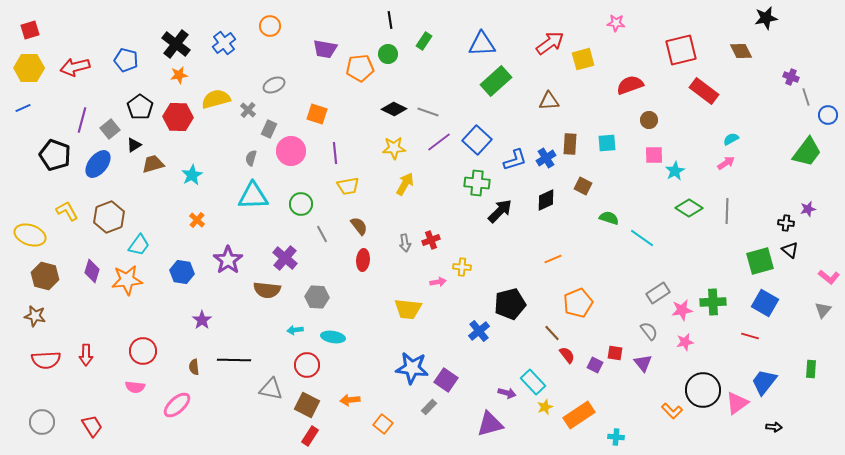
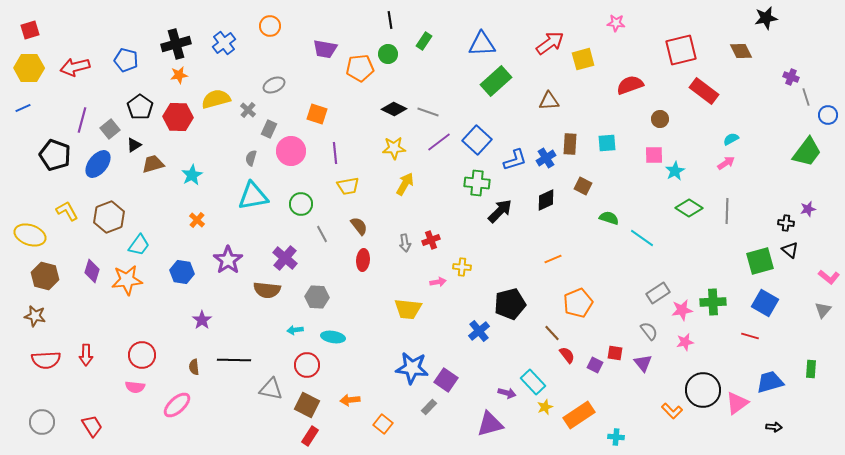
black cross at (176, 44): rotated 36 degrees clockwise
brown circle at (649, 120): moved 11 px right, 1 px up
cyan triangle at (253, 196): rotated 8 degrees counterclockwise
red circle at (143, 351): moved 1 px left, 4 px down
blue trapezoid at (764, 382): moved 6 px right; rotated 36 degrees clockwise
